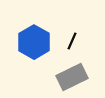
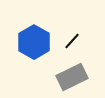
black line: rotated 18 degrees clockwise
